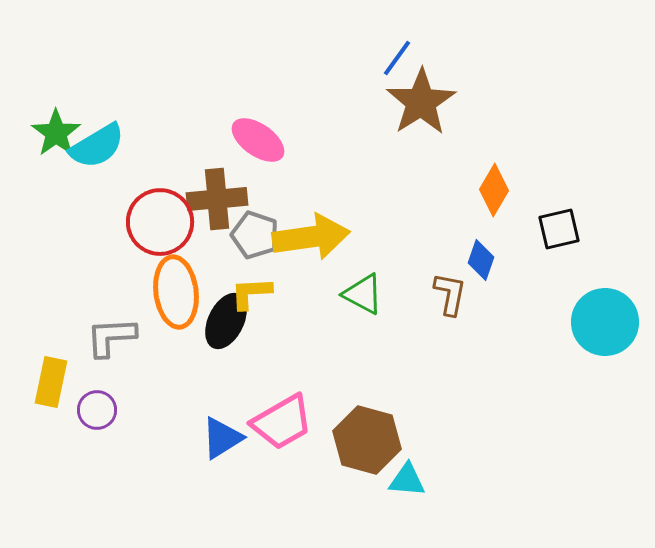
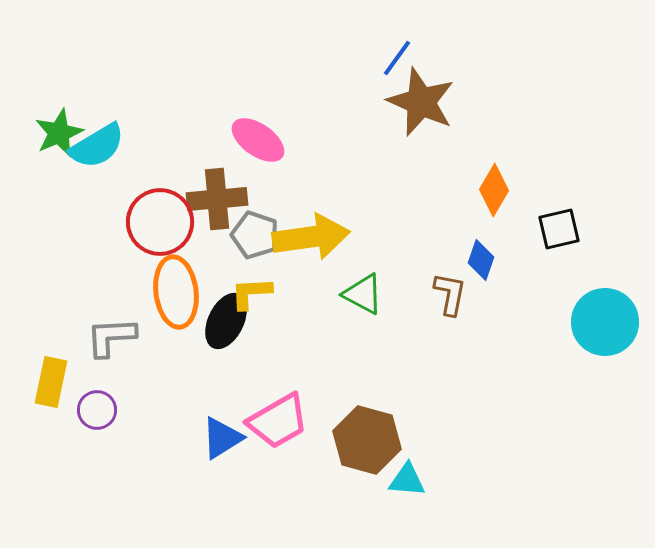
brown star: rotated 16 degrees counterclockwise
green star: moved 3 px right; rotated 12 degrees clockwise
pink trapezoid: moved 4 px left, 1 px up
